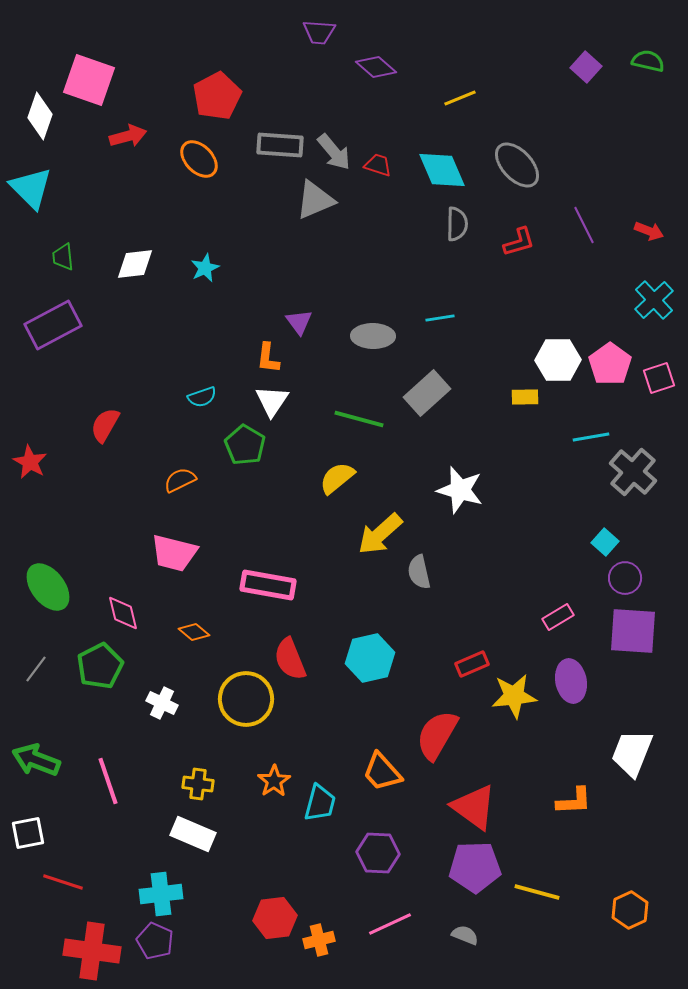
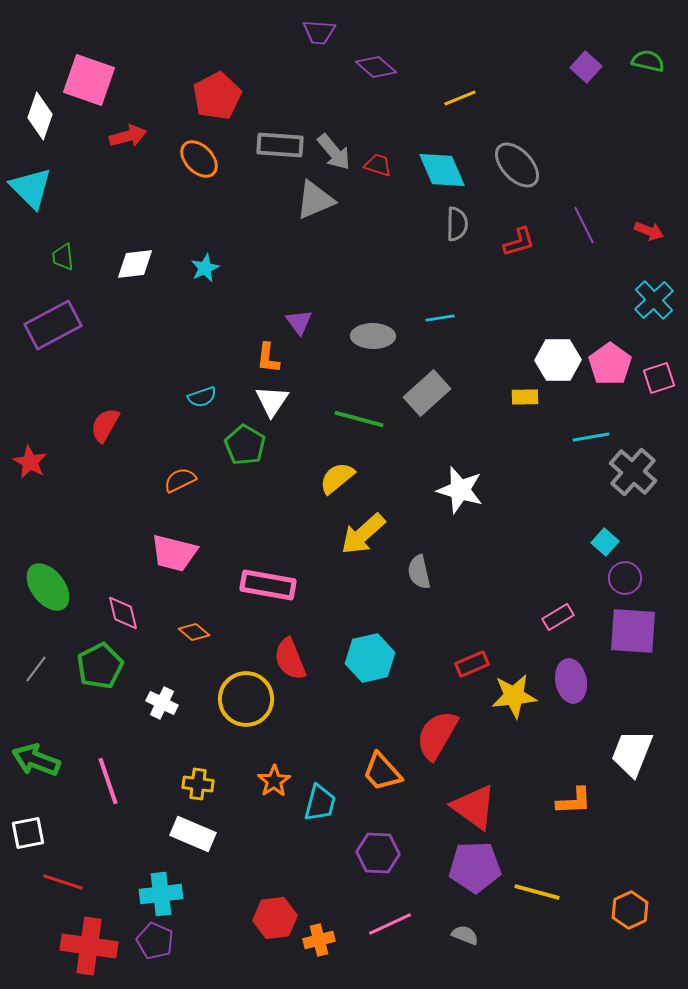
yellow arrow at (380, 534): moved 17 px left
red cross at (92, 951): moved 3 px left, 5 px up
